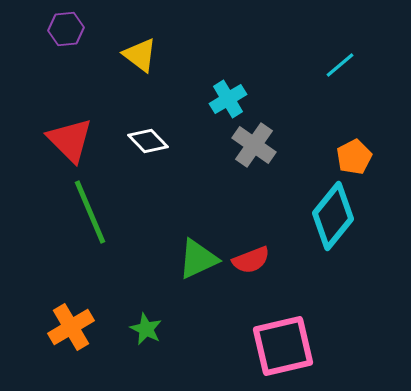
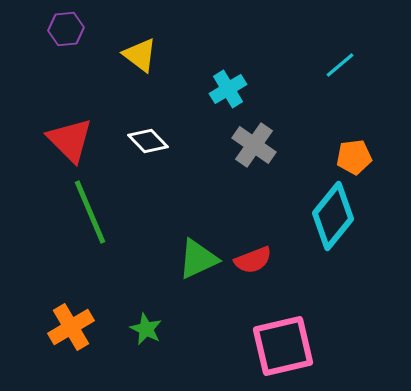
cyan cross: moved 10 px up
orange pentagon: rotated 20 degrees clockwise
red semicircle: moved 2 px right
